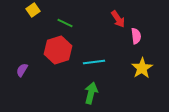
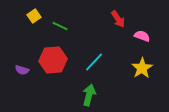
yellow square: moved 1 px right, 6 px down
green line: moved 5 px left, 3 px down
pink semicircle: moved 6 px right; rotated 63 degrees counterclockwise
red hexagon: moved 5 px left, 10 px down; rotated 12 degrees clockwise
cyan line: rotated 40 degrees counterclockwise
purple semicircle: rotated 104 degrees counterclockwise
green arrow: moved 2 px left, 2 px down
